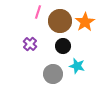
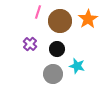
orange star: moved 3 px right, 3 px up
black circle: moved 6 px left, 3 px down
